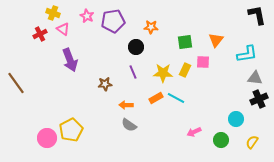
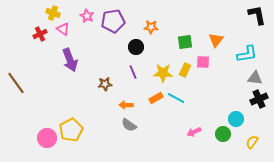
green circle: moved 2 px right, 6 px up
